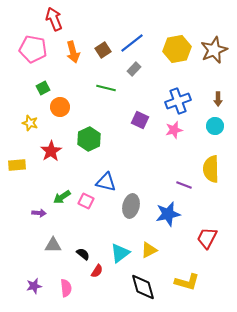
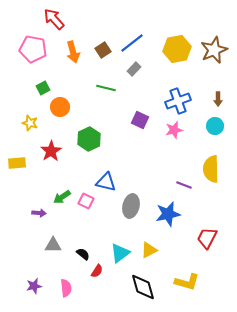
red arrow: rotated 20 degrees counterclockwise
yellow rectangle: moved 2 px up
